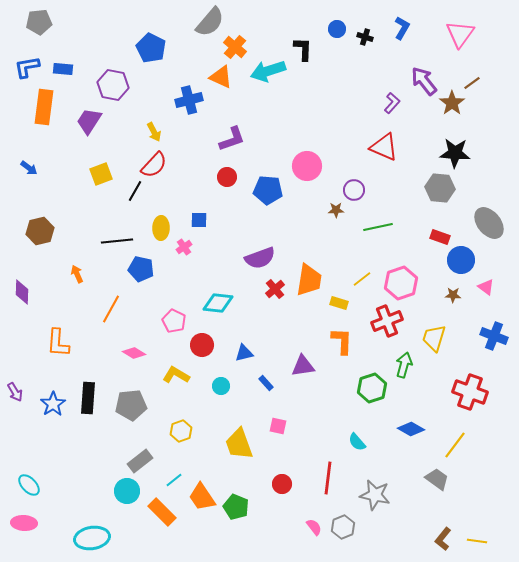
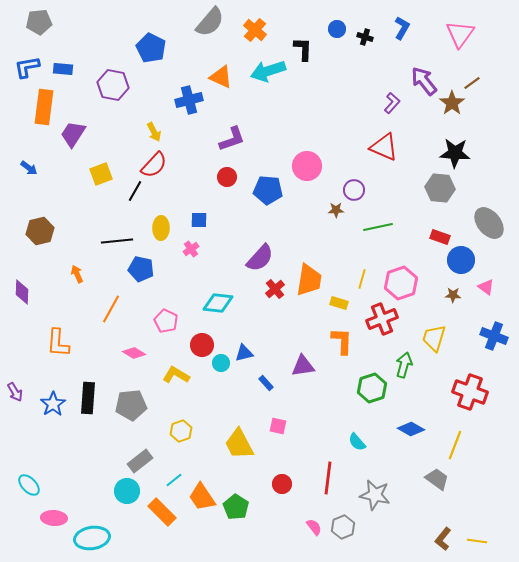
orange cross at (235, 47): moved 20 px right, 17 px up
purple trapezoid at (89, 121): moved 16 px left, 13 px down
pink cross at (184, 247): moved 7 px right, 2 px down
purple semicircle at (260, 258): rotated 28 degrees counterclockwise
yellow line at (362, 279): rotated 36 degrees counterclockwise
pink pentagon at (174, 321): moved 8 px left
red cross at (387, 321): moved 5 px left, 2 px up
cyan circle at (221, 386): moved 23 px up
yellow trapezoid at (239, 444): rotated 8 degrees counterclockwise
yellow line at (455, 445): rotated 16 degrees counterclockwise
green pentagon at (236, 507): rotated 10 degrees clockwise
pink ellipse at (24, 523): moved 30 px right, 5 px up
